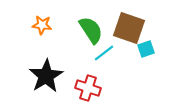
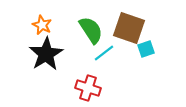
orange star: rotated 18 degrees clockwise
black star: moved 22 px up
